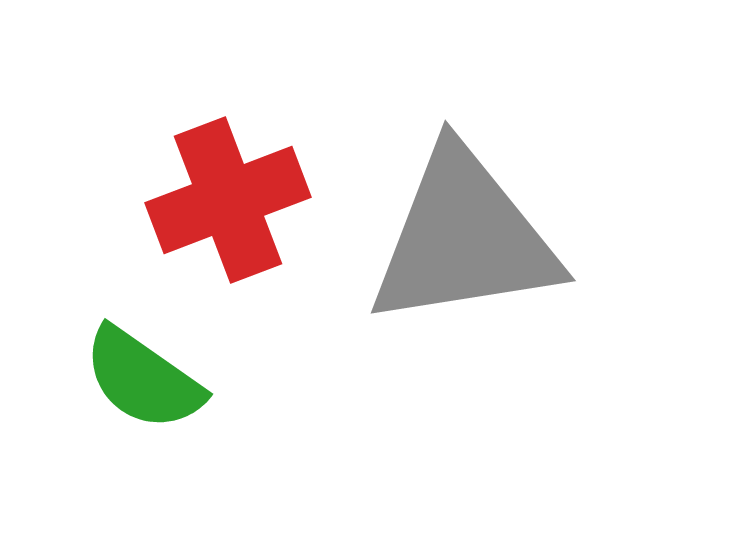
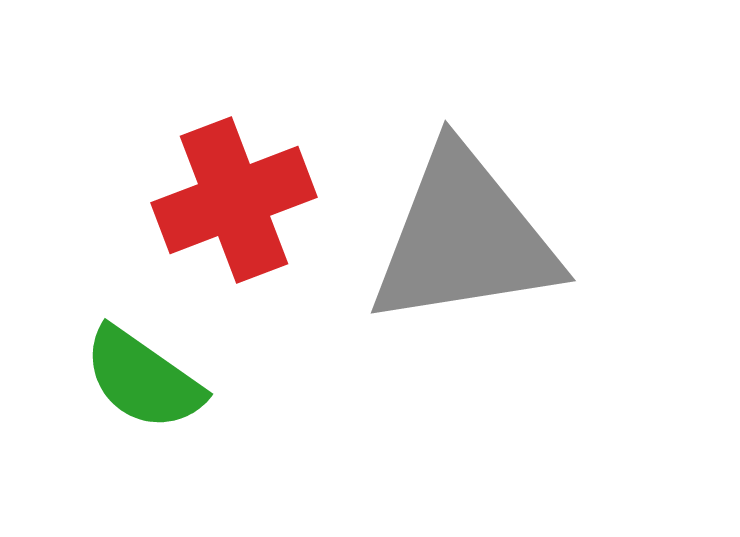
red cross: moved 6 px right
